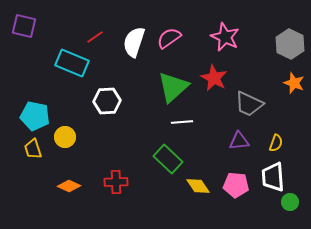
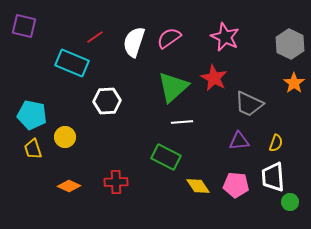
orange star: rotated 15 degrees clockwise
cyan pentagon: moved 3 px left, 1 px up
green rectangle: moved 2 px left, 2 px up; rotated 16 degrees counterclockwise
